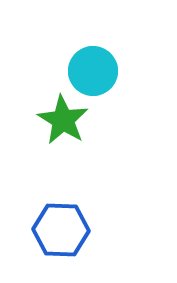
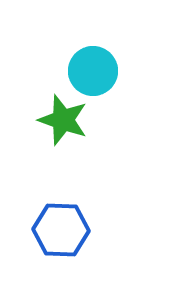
green star: rotated 12 degrees counterclockwise
